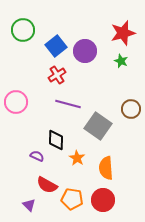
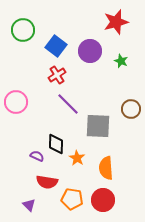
red star: moved 7 px left, 11 px up
blue square: rotated 15 degrees counterclockwise
purple circle: moved 5 px right
purple line: rotated 30 degrees clockwise
gray square: rotated 32 degrees counterclockwise
black diamond: moved 4 px down
red semicircle: moved 3 px up; rotated 20 degrees counterclockwise
